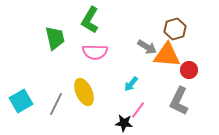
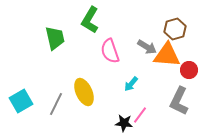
pink semicircle: moved 15 px right, 1 px up; rotated 70 degrees clockwise
pink line: moved 2 px right, 5 px down
